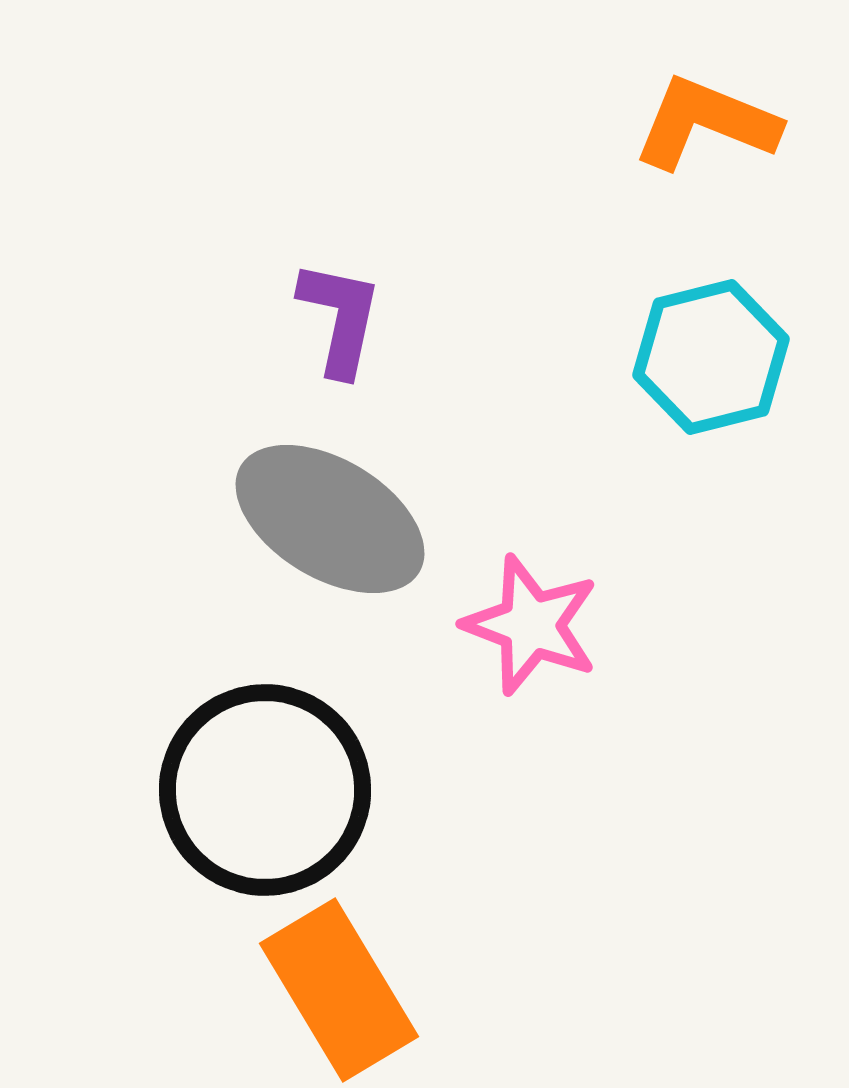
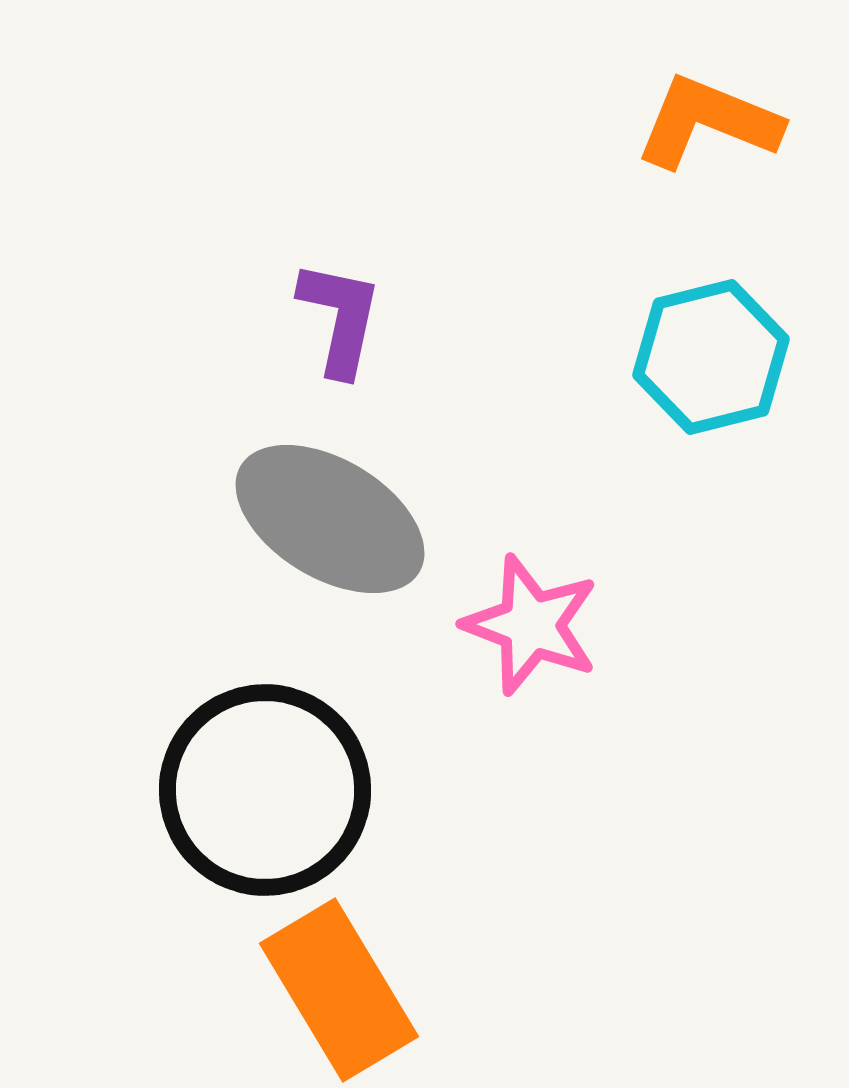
orange L-shape: moved 2 px right, 1 px up
